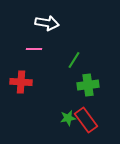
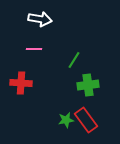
white arrow: moved 7 px left, 4 px up
red cross: moved 1 px down
green star: moved 2 px left, 2 px down
